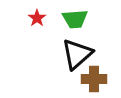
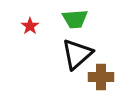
red star: moved 7 px left, 8 px down
brown cross: moved 7 px right, 2 px up
